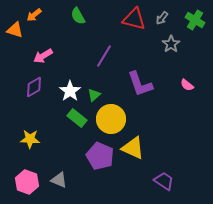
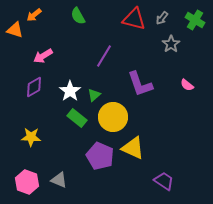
yellow circle: moved 2 px right, 2 px up
yellow star: moved 1 px right, 2 px up
